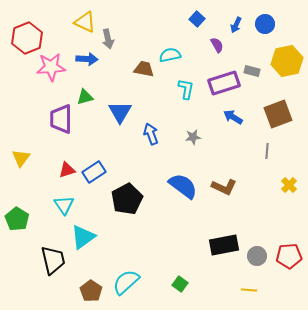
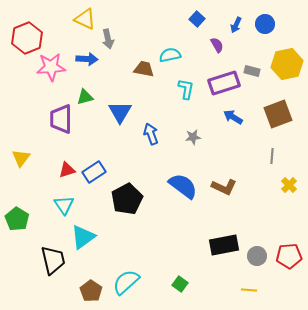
yellow triangle at (85, 22): moved 3 px up
yellow hexagon at (287, 61): moved 3 px down
gray line at (267, 151): moved 5 px right, 5 px down
